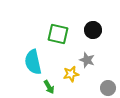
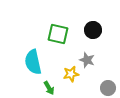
green arrow: moved 1 px down
